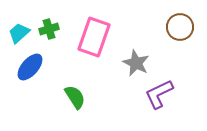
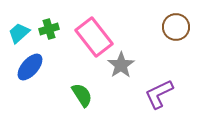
brown circle: moved 4 px left
pink rectangle: rotated 57 degrees counterclockwise
gray star: moved 15 px left, 2 px down; rotated 12 degrees clockwise
green semicircle: moved 7 px right, 2 px up
